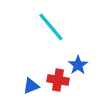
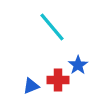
cyan line: moved 1 px right
red cross: rotated 10 degrees counterclockwise
